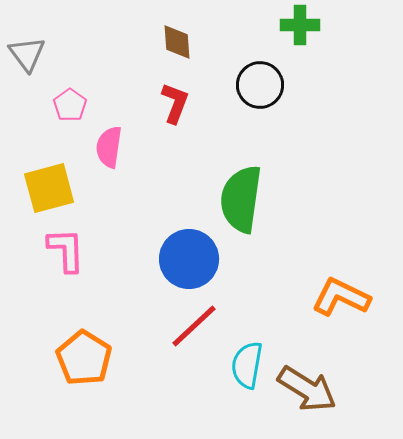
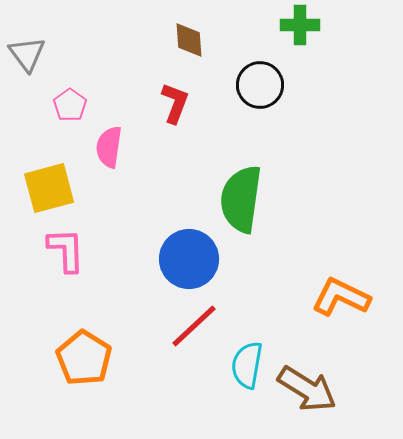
brown diamond: moved 12 px right, 2 px up
